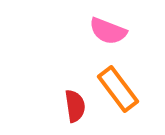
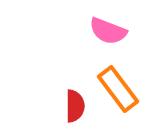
red semicircle: rotated 8 degrees clockwise
